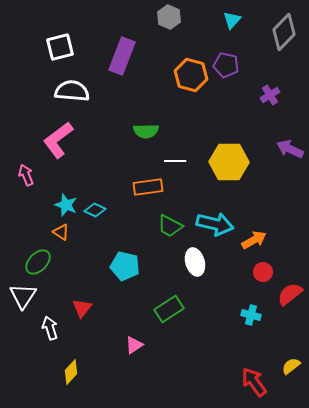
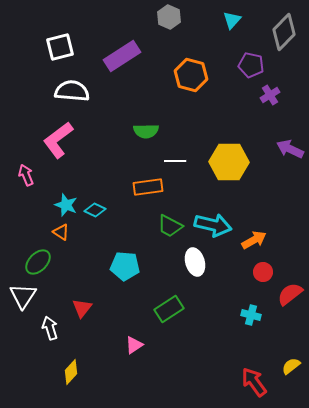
purple rectangle: rotated 36 degrees clockwise
purple pentagon: moved 25 px right
cyan arrow: moved 2 px left, 1 px down
cyan pentagon: rotated 8 degrees counterclockwise
